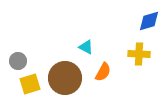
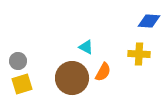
blue diamond: rotated 20 degrees clockwise
brown circle: moved 7 px right
yellow square: moved 8 px left
